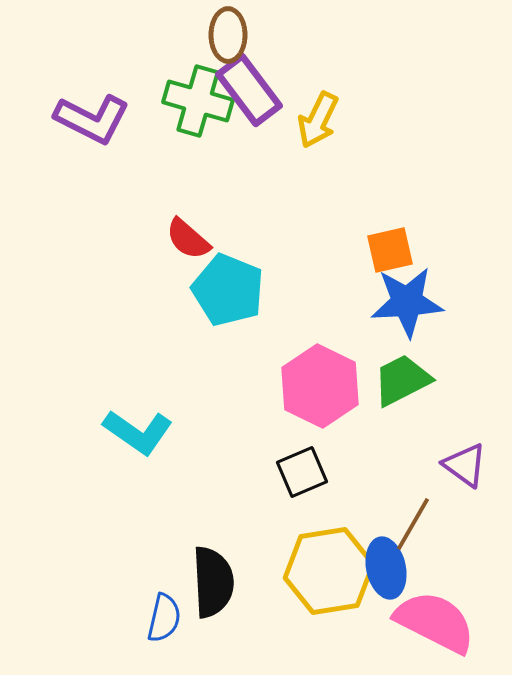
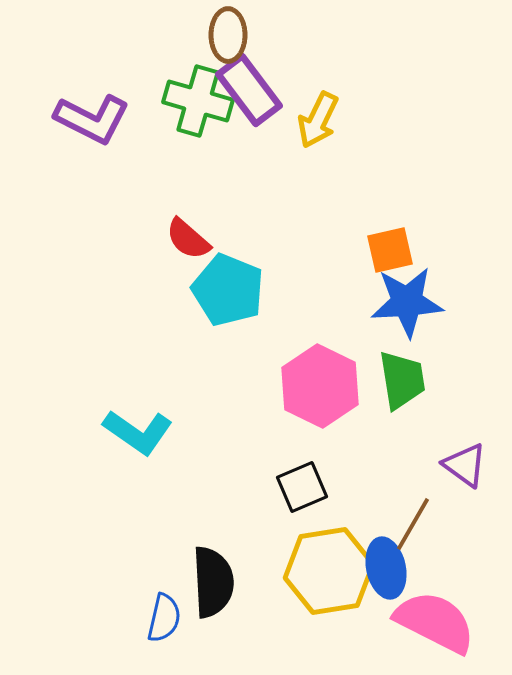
green trapezoid: rotated 108 degrees clockwise
black square: moved 15 px down
